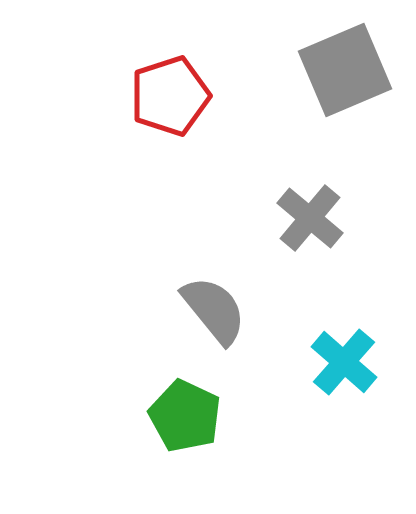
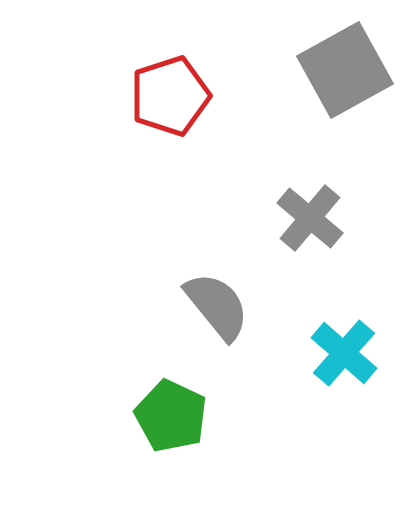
gray square: rotated 6 degrees counterclockwise
gray semicircle: moved 3 px right, 4 px up
cyan cross: moved 9 px up
green pentagon: moved 14 px left
